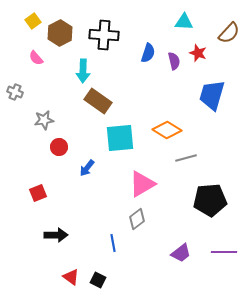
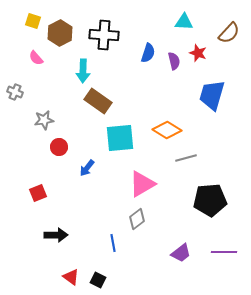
yellow square: rotated 35 degrees counterclockwise
